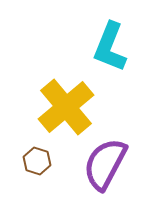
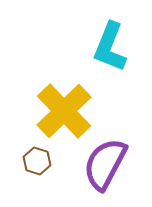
yellow cross: moved 2 px left, 4 px down; rotated 4 degrees counterclockwise
